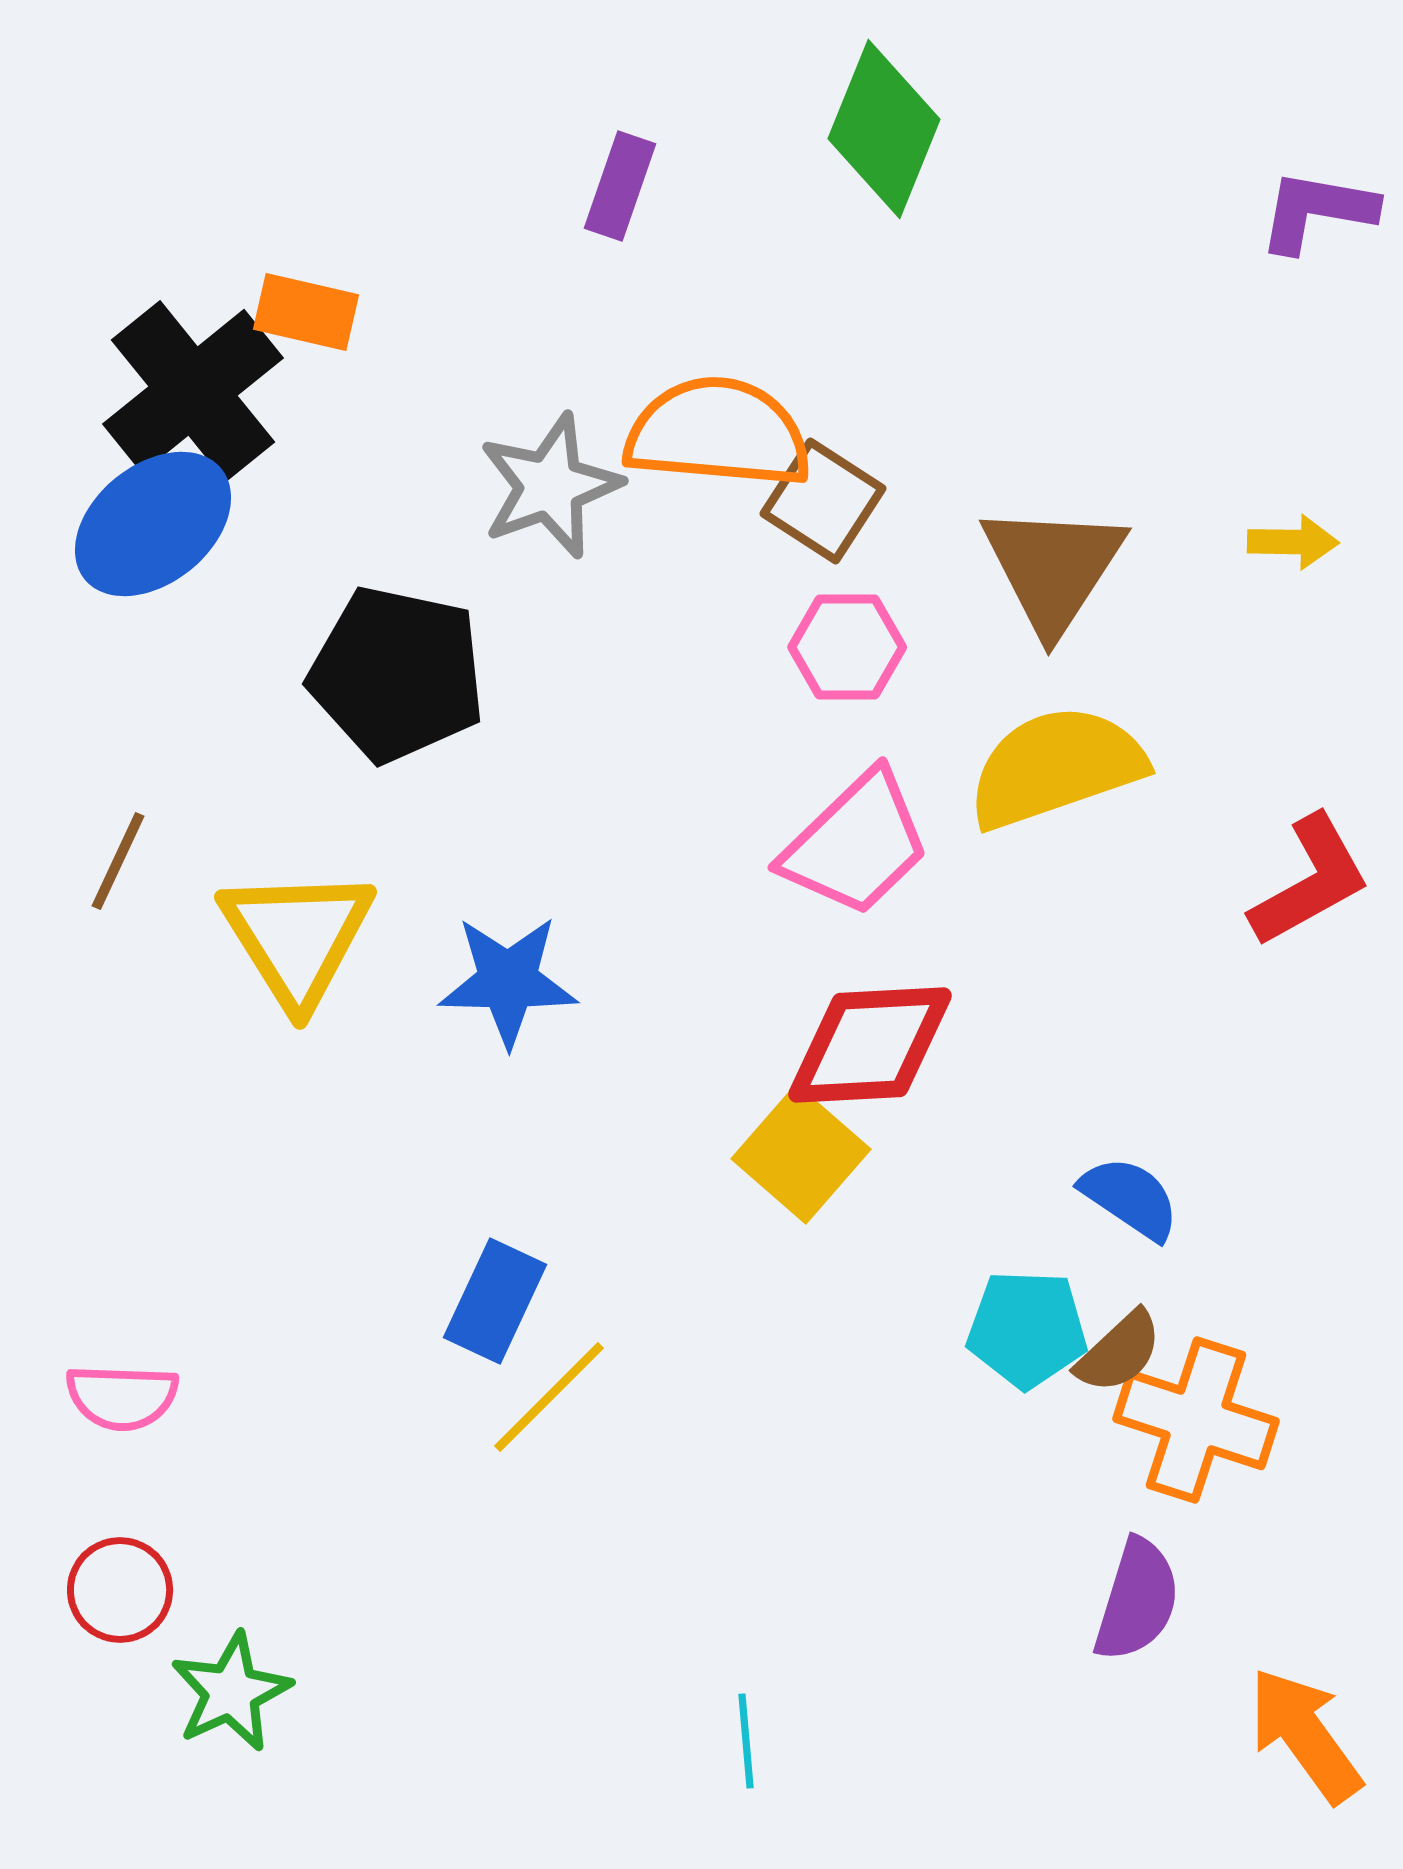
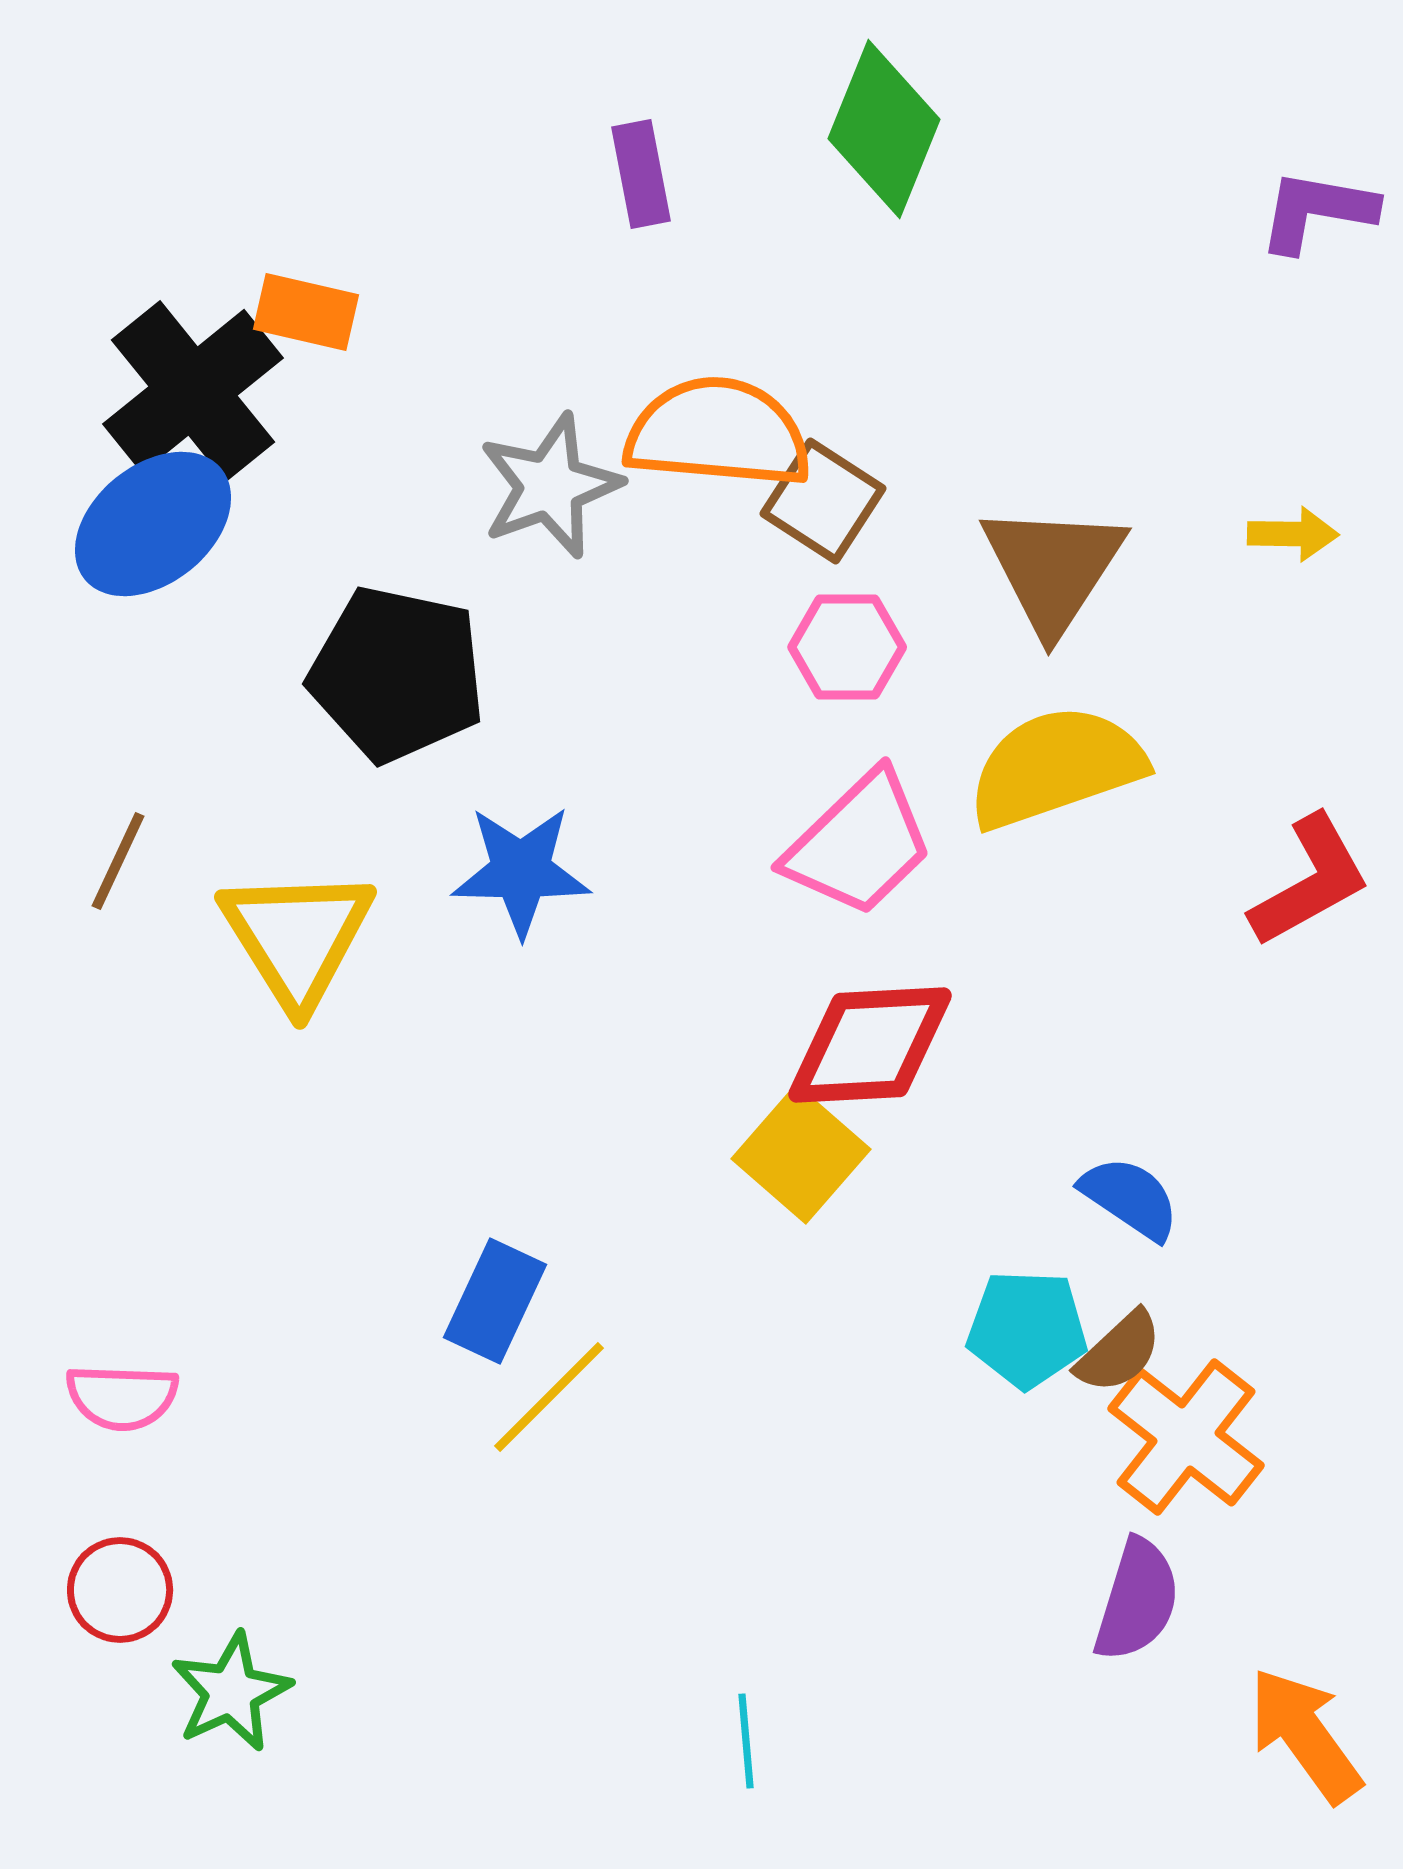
purple rectangle: moved 21 px right, 12 px up; rotated 30 degrees counterclockwise
yellow arrow: moved 8 px up
pink trapezoid: moved 3 px right
blue star: moved 13 px right, 110 px up
orange cross: moved 10 px left, 17 px down; rotated 20 degrees clockwise
